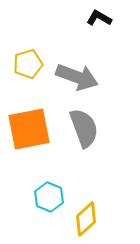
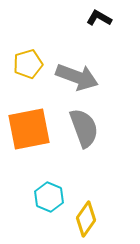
yellow diamond: rotated 12 degrees counterclockwise
